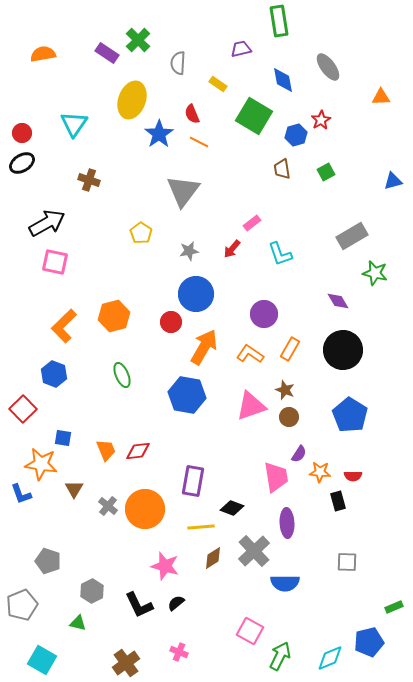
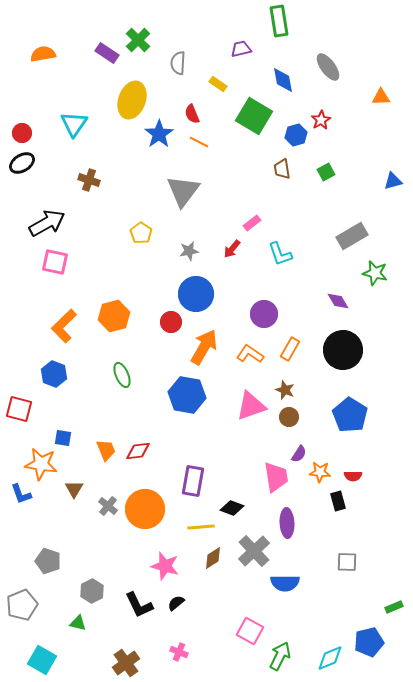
red square at (23, 409): moved 4 px left; rotated 32 degrees counterclockwise
